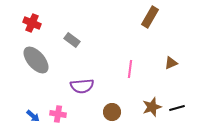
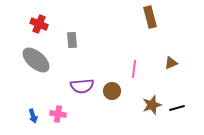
brown rectangle: rotated 45 degrees counterclockwise
red cross: moved 7 px right, 1 px down
gray rectangle: rotated 49 degrees clockwise
gray ellipse: rotated 8 degrees counterclockwise
pink line: moved 4 px right
brown star: moved 2 px up
brown circle: moved 21 px up
blue arrow: rotated 32 degrees clockwise
